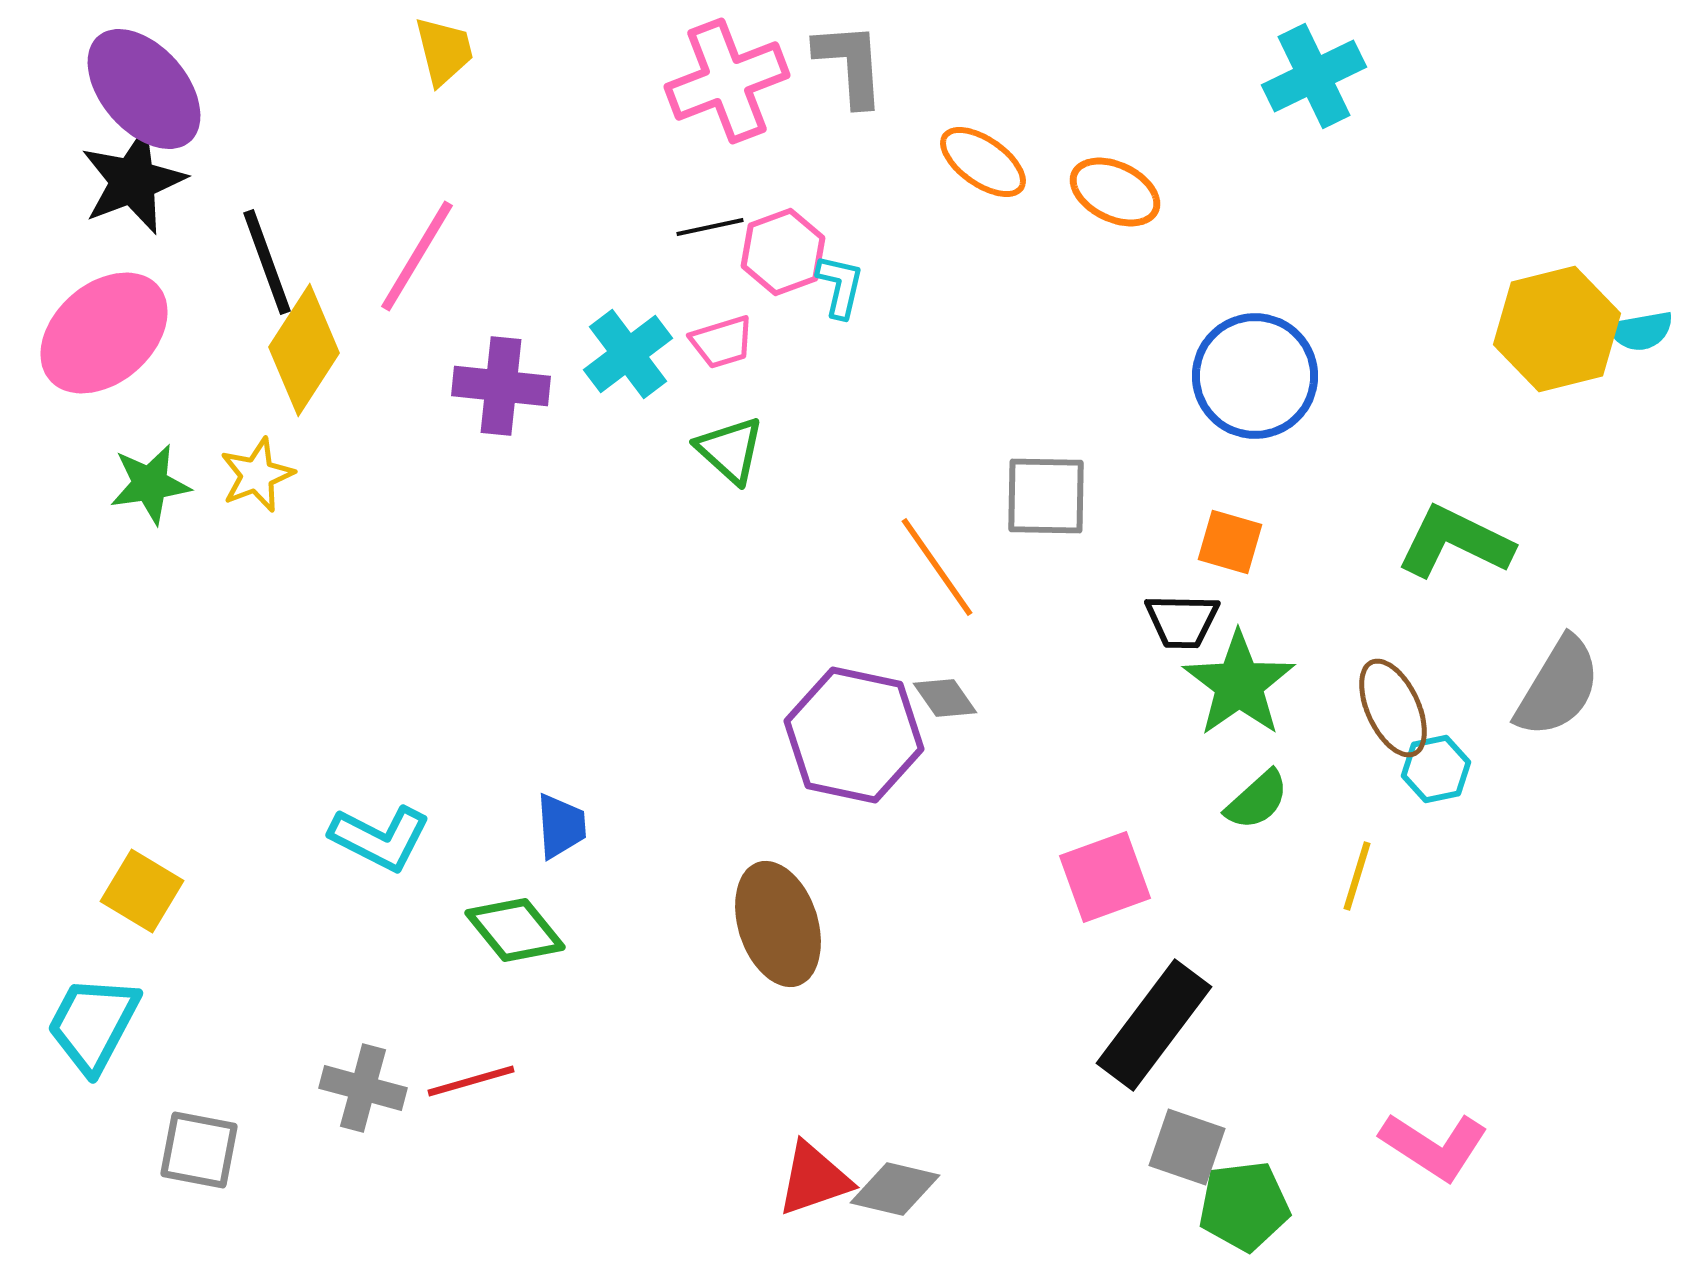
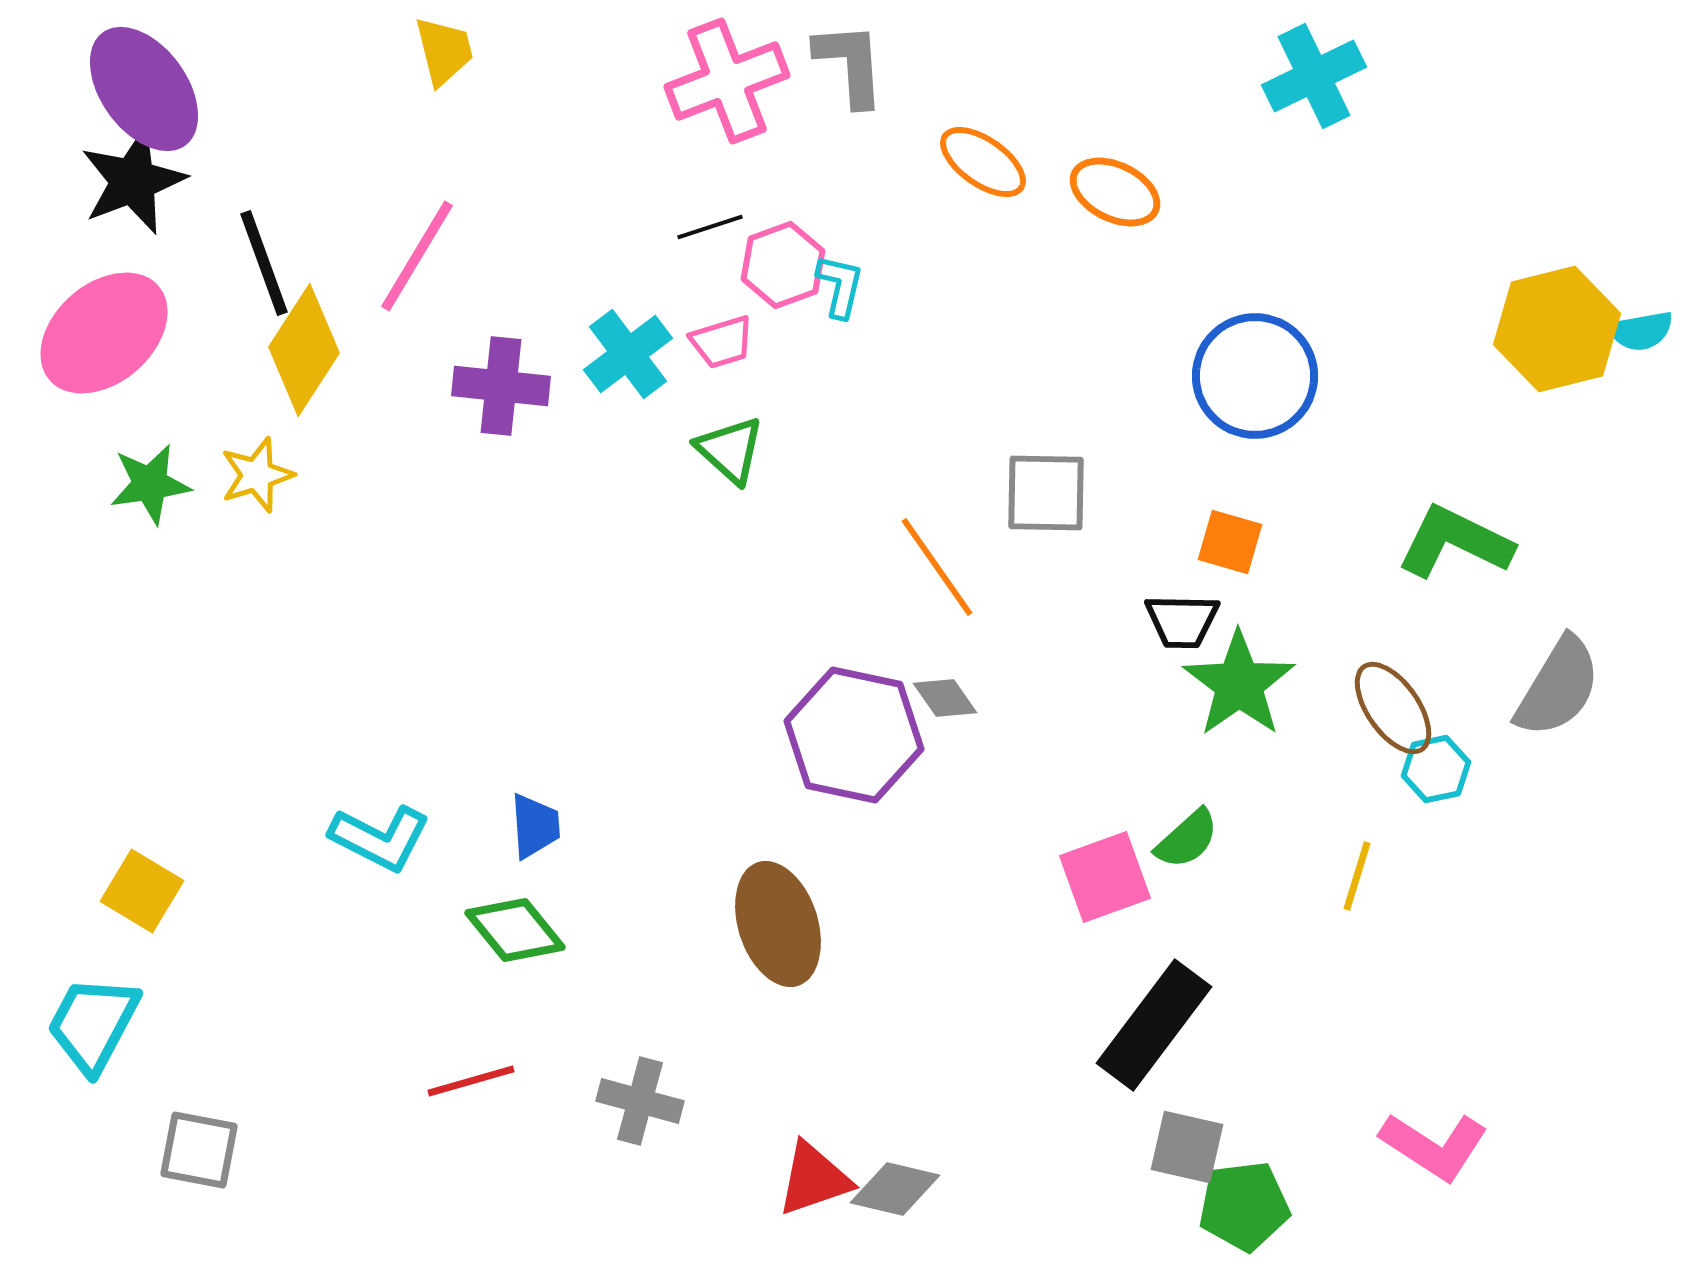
purple ellipse at (144, 89): rotated 5 degrees clockwise
black line at (710, 227): rotated 6 degrees counterclockwise
pink hexagon at (783, 252): moved 13 px down
black line at (267, 262): moved 3 px left, 1 px down
yellow star at (257, 475): rotated 4 degrees clockwise
gray square at (1046, 496): moved 3 px up
brown ellipse at (1393, 708): rotated 10 degrees counterclockwise
green semicircle at (1257, 800): moved 70 px left, 39 px down
blue trapezoid at (561, 826): moved 26 px left
gray cross at (363, 1088): moved 277 px right, 13 px down
gray square at (1187, 1147): rotated 6 degrees counterclockwise
